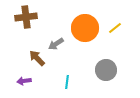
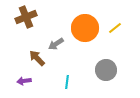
brown cross: rotated 15 degrees counterclockwise
